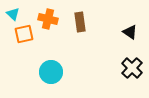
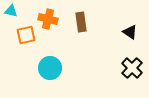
cyan triangle: moved 2 px left, 3 px up; rotated 32 degrees counterclockwise
brown rectangle: moved 1 px right
orange square: moved 2 px right, 1 px down
cyan circle: moved 1 px left, 4 px up
